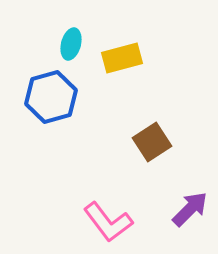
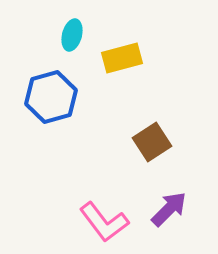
cyan ellipse: moved 1 px right, 9 px up
purple arrow: moved 21 px left
pink L-shape: moved 4 px left
